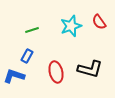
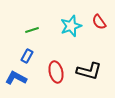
black L-shape: moved 1 px left, 2 px down
blue L-shape: moved 2 px right, 2 px down; rotated 10 degrees clockwise
